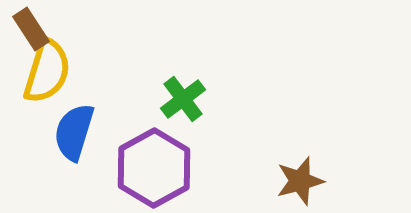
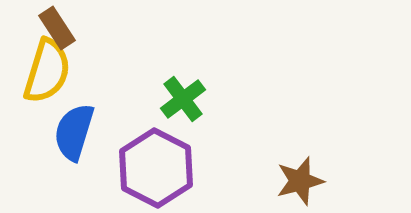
brown rectangle: moved 26 px right, 1 px up
purple hexagon: moved 2 px right; rotated 4 degrees counterclockwise
